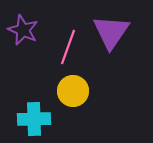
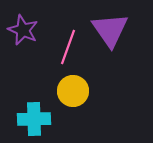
purple triangle: moved 1 px left, 2 px up; rotated 9 degrees counterclockwise
